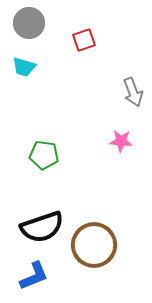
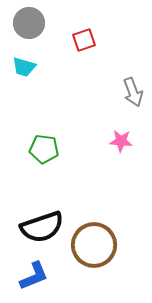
green pentagon: moved 6 px up
